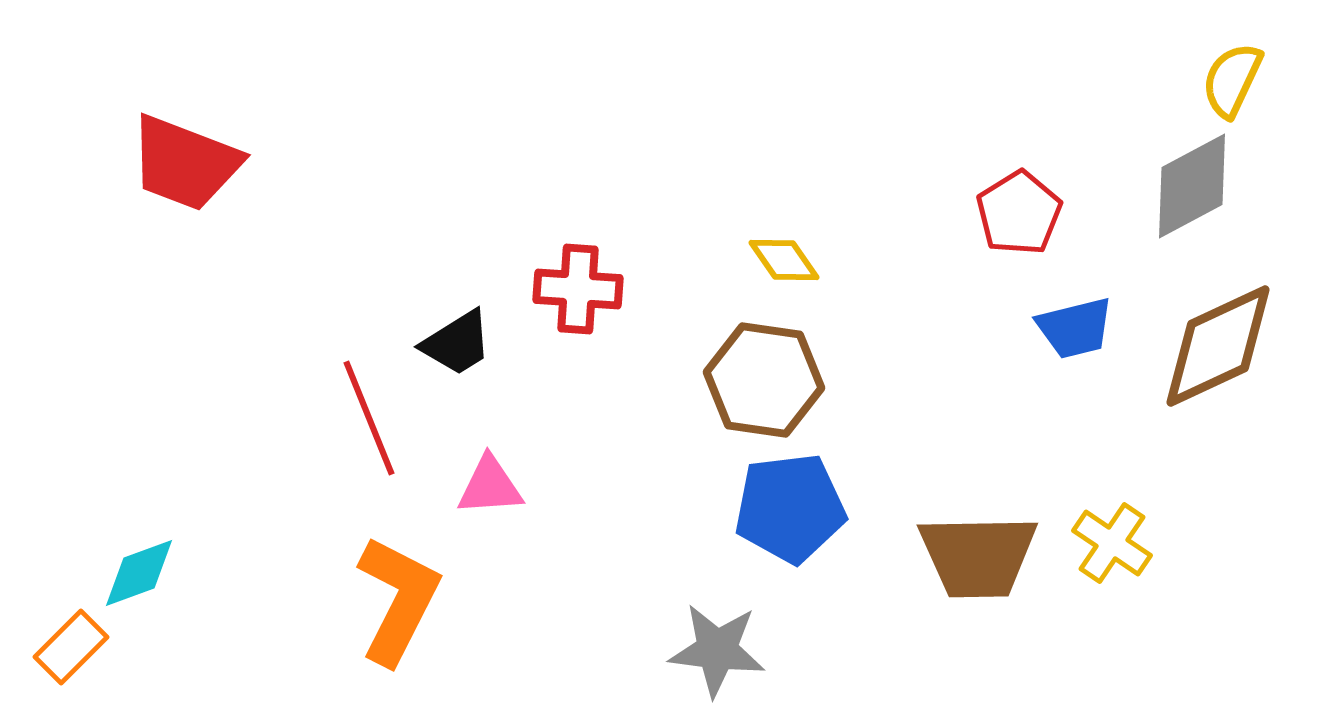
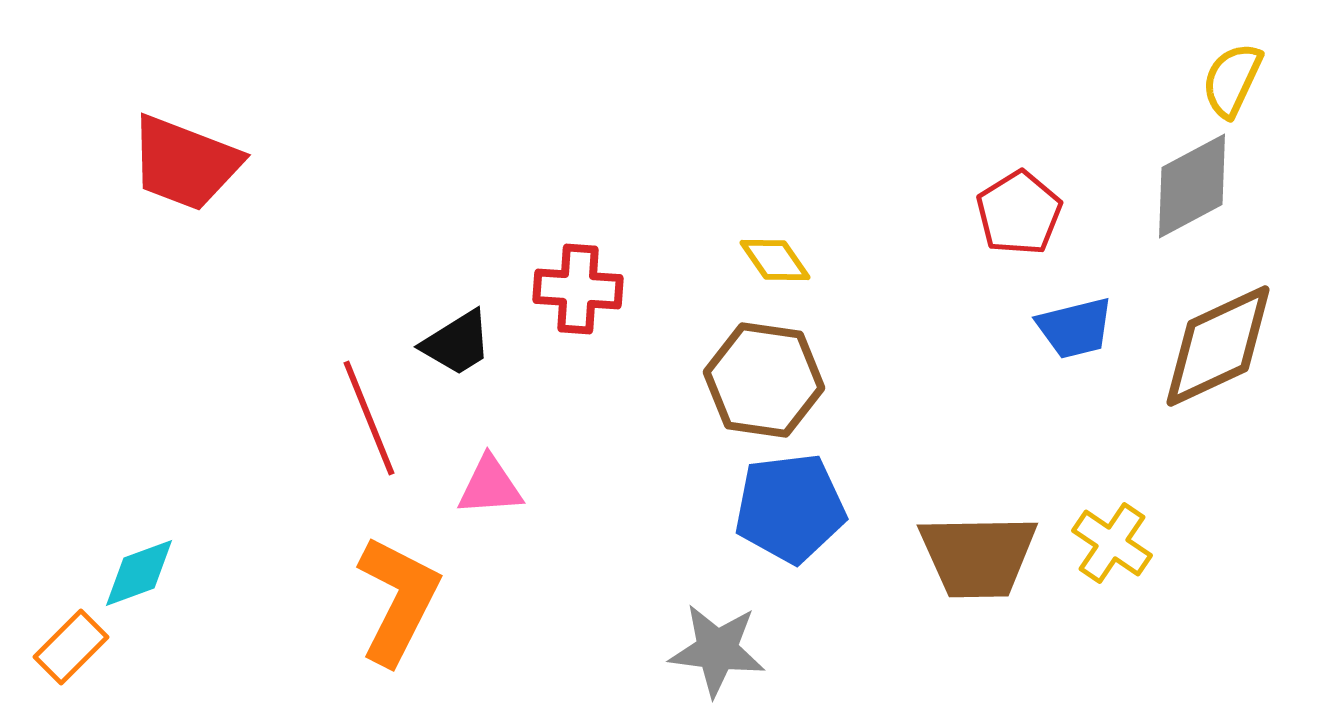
yellow diamond: moved 9 px left
